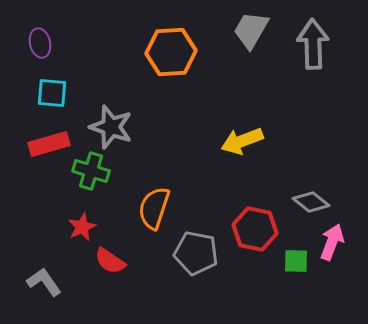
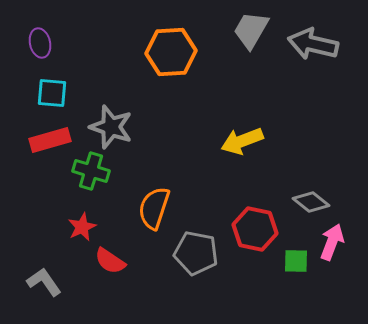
gray arrow: rotated 75 degrees counterclockwise
red rectangle: moved 1 px right, 4 px up
